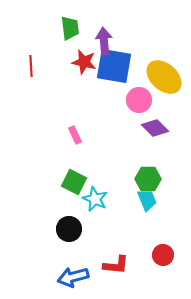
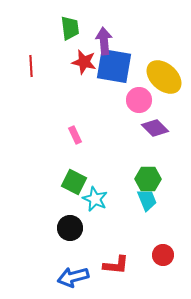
black circle: moved 1 px right, 1 px up
